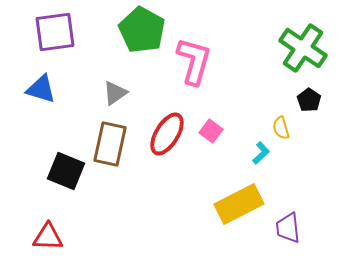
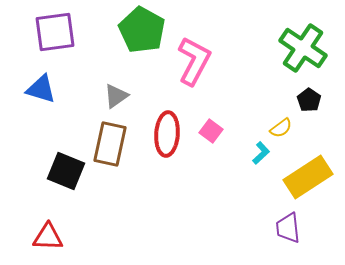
pink L-shape: rotated 12 degrees clockwise
gray triangle: moved 1 px right, 3 px down
yellow semicircle: rotated 110 degrees counterclockwise
red ellipse: rotated 27 degrees counterclockwise
yellow rectangle: moved 69 px right, 27 px up; rotated 6 degrees counterclockwise
